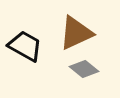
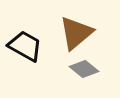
brown triangle: rotated 15 degrees counterclockwise
